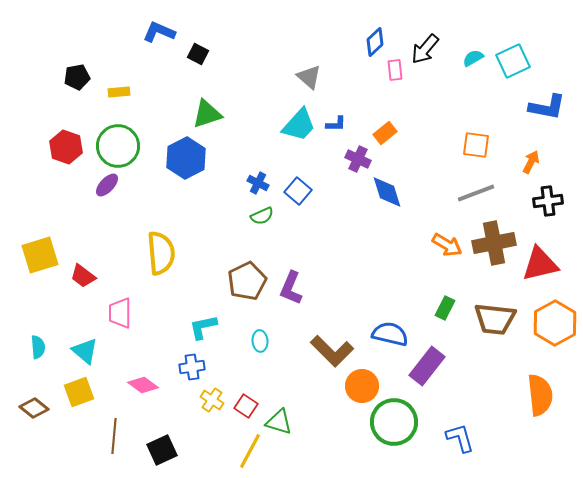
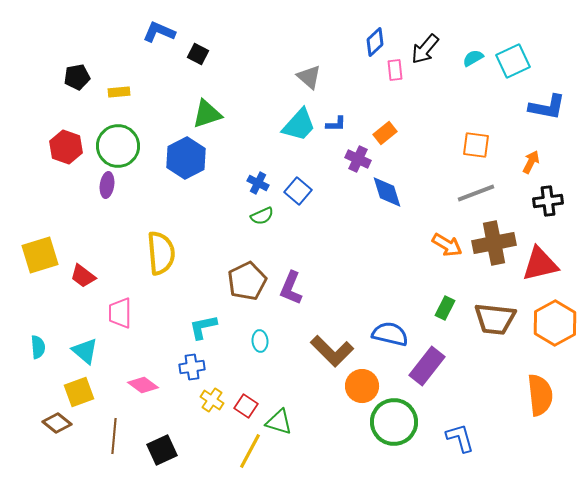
purple ellipse at (107, 185): rotated 35 degrees counterclockwise
brown diamond at (34, 408): moved 23 px right, 15 px down
